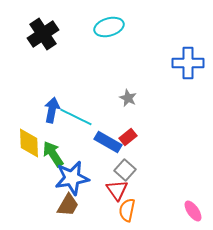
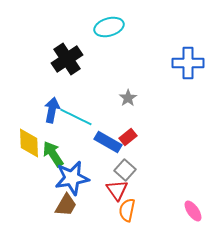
black cross: moved 24 px right, 25 px down
gray star: rotated 12 degrees clockwise
brown trapezoid: moved 2 px left
